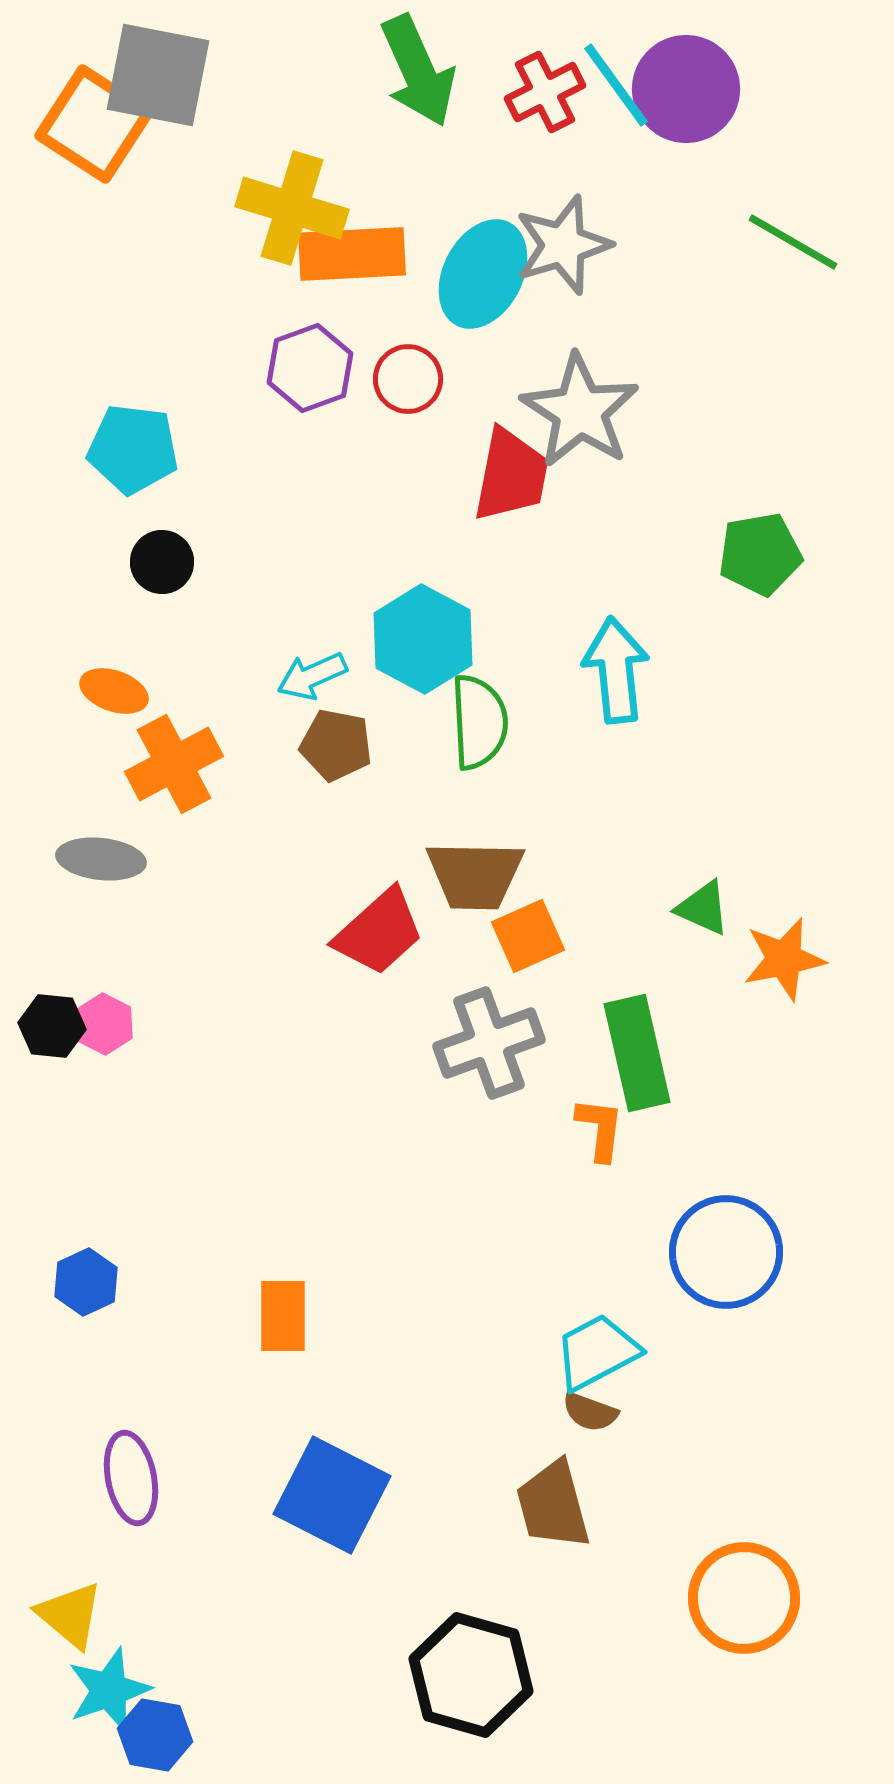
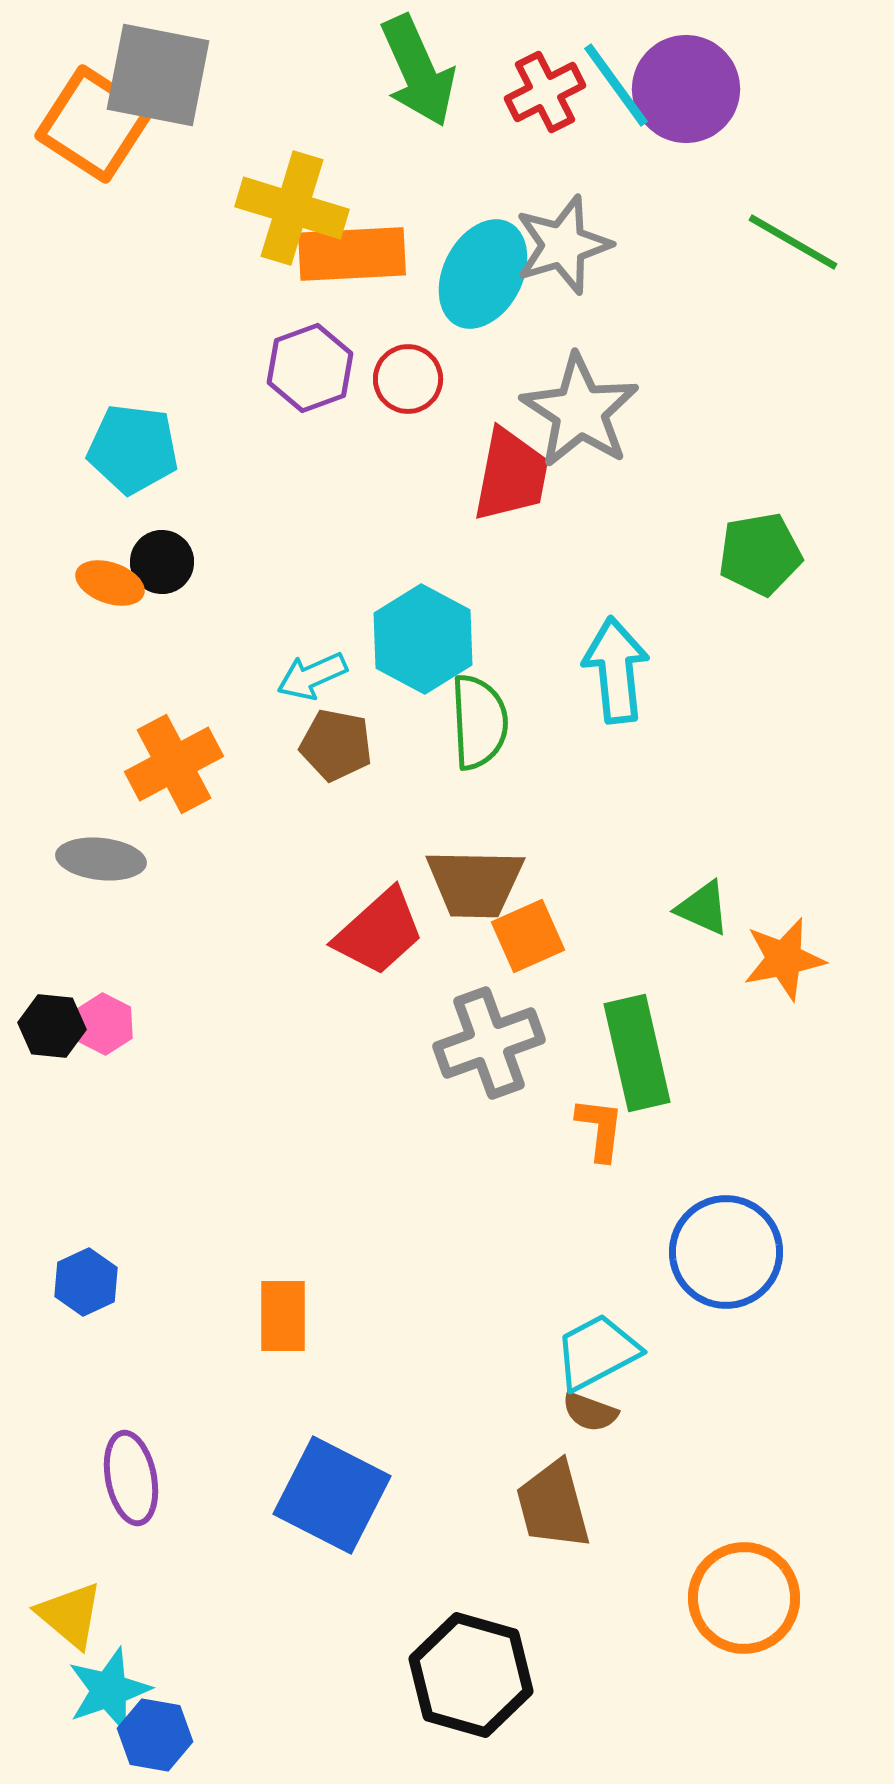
orange ellipse at (114, 691): moved 4 px left, 108 px up
brown trapezoid at (475, 875): moved 8 px down
